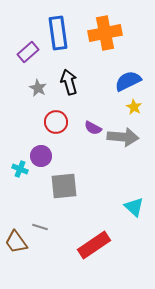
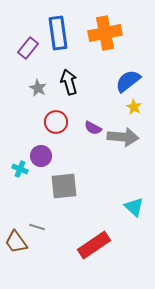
purple rectangle: moved 4 px up; rotated 10 degrees counterclockwise
blue semicircle: rotated 12 degrees counterclockwise
gray line: moved 3 px left
